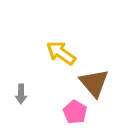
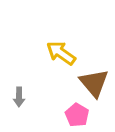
gray arrow: moved 2 px left, 3 px down
pink pentagon: moved 2 px right, 3 px down
